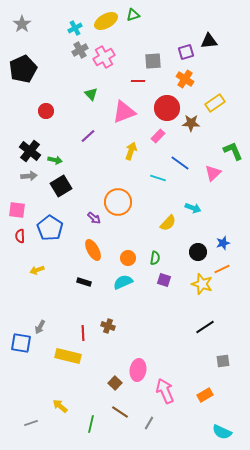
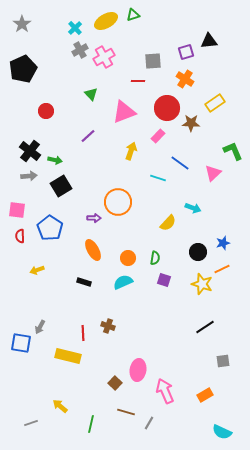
cyan cross at (75, 28): rotated 16 degrees counterclockwise
purple arrow at (94, 218): rotated 40 degrees counterclockwise
brown line at (120, 412): moved 6 px right; rotated 18 degrees counterclockwise
